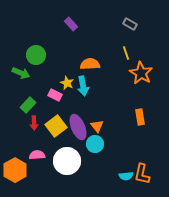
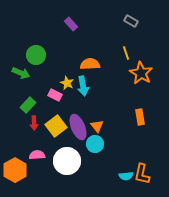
gray rectangle: moved 1 px right, 3 px up
